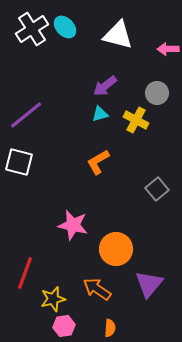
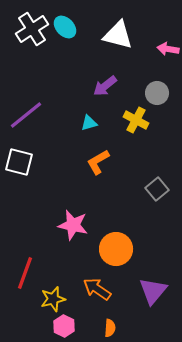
pink arrow: rotated 10 degrees clockwise
cyan triangle: moved 11 px left, 9 px down
purple triangle: moved 4 px right, 7 px down
pink hexagon: rotated 25 degrees counterclockwise
